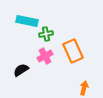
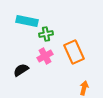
orange rectangle: moved 1 px right, 1 px down
